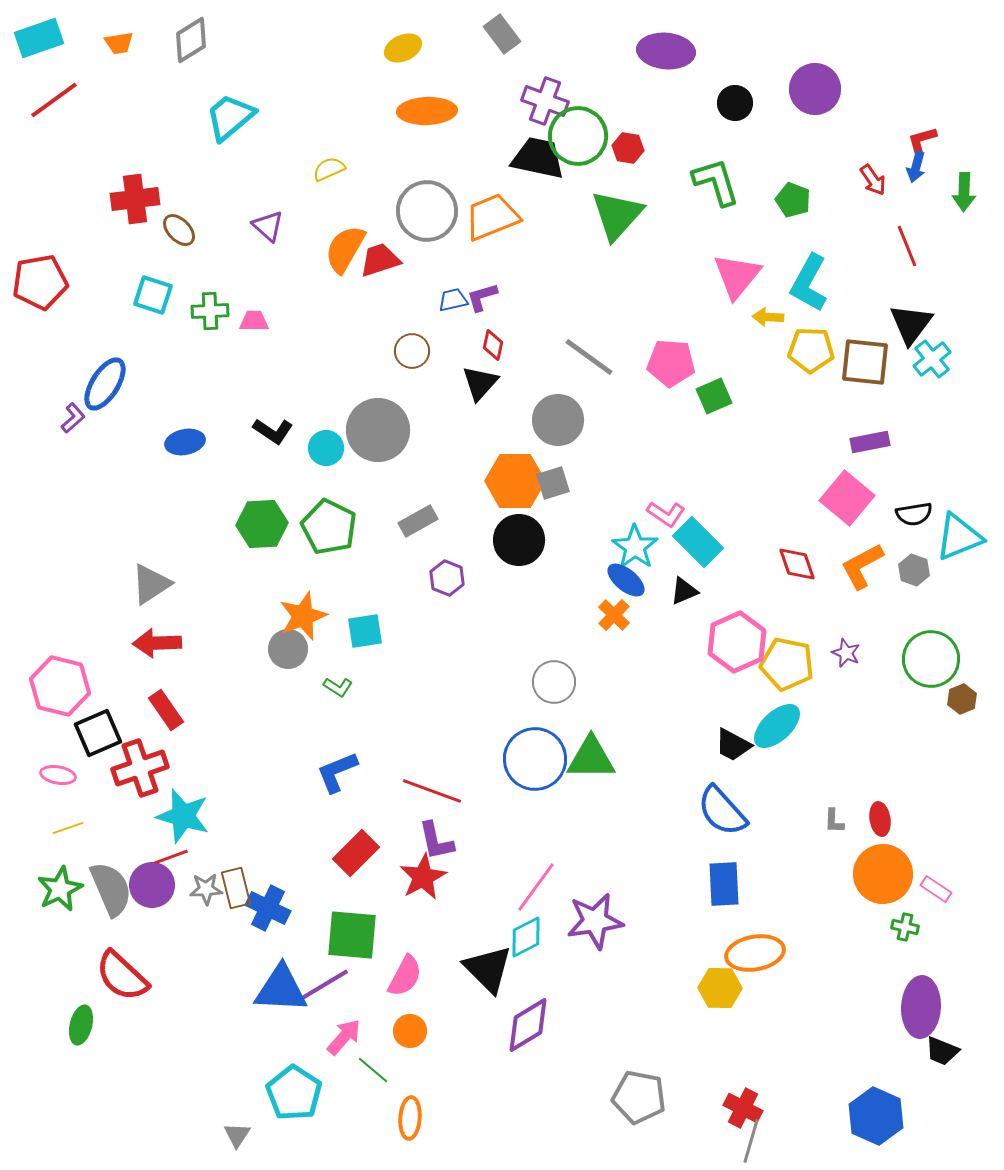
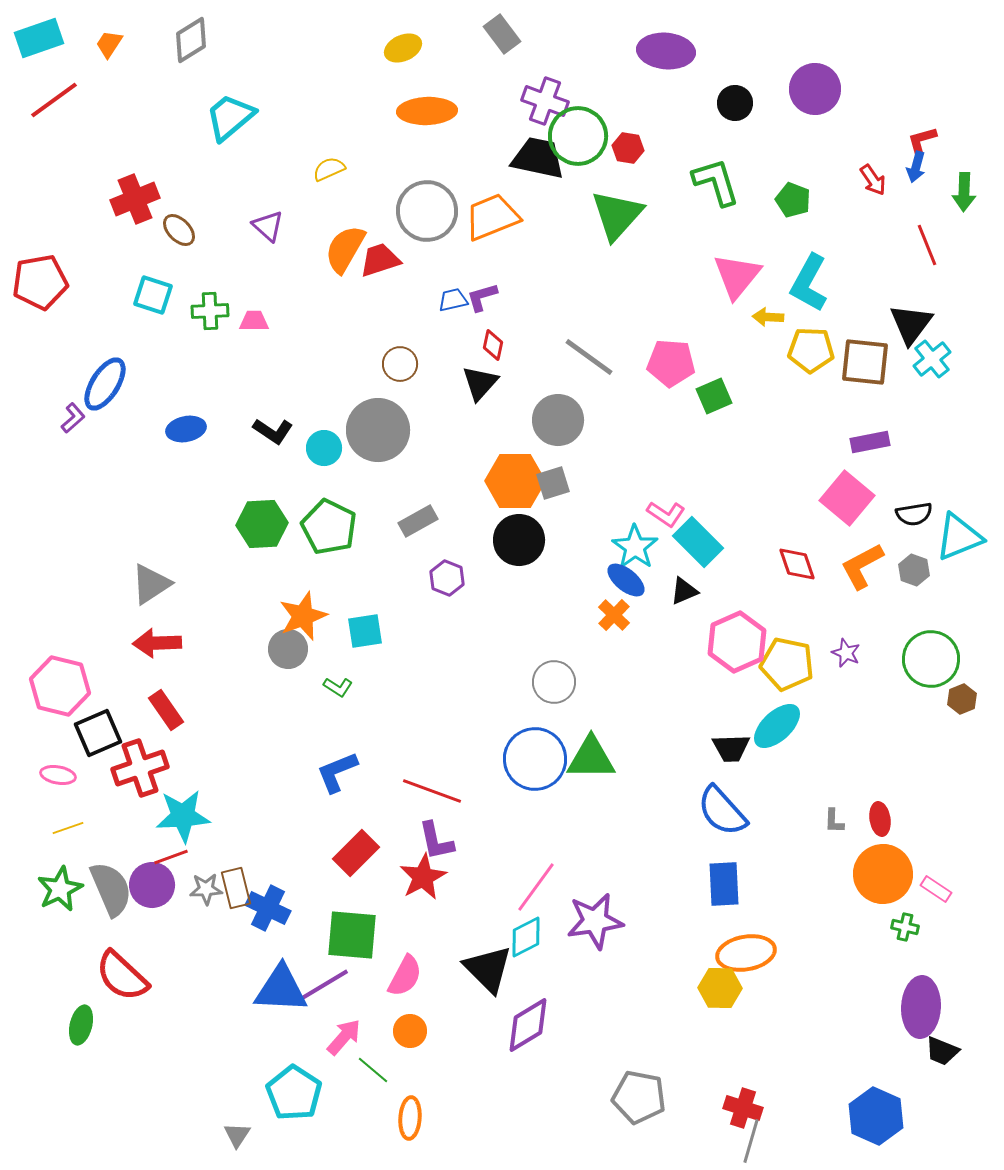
orange trapezoid at (119, 43): moved 10 px left, 1 px down; rotated 132 degrees clockwise
red cross at (135, 199): rotated 15 degrees counterclockwise
red line at (907, 246): moved 20 px right, 1 px up
brown circle at (412, 351): moved 12 px left, 13 px down
blue ellipse at (185, 442): moved 1 px right, 13 px up
cyan circle at (326, 448): moved 2 px left
black trapezoid at (733, 745): moved 2 px left, 3 px down; rotated 30 degrees counterclockwise
cyan star at (183, 816): rotated 20 degrees counterclockwise
orange ellipse at (755, 953): moved 9 px left
red cross at (743, 1108): rotated 9 degrees counterclockwise
